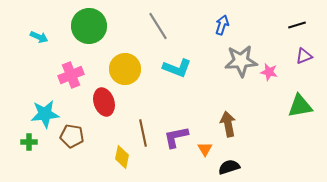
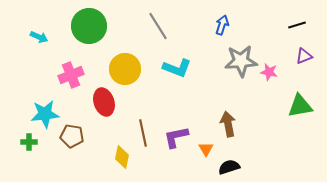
orange triangle: moved 1 px right
